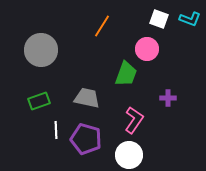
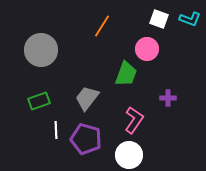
gray trapezoid: rotated 64 degrees counterclockwise
